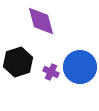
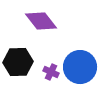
purple diamond: rotated 24 degrees counterclockwise
black hexagon: rotated 16 degrees clockwise
